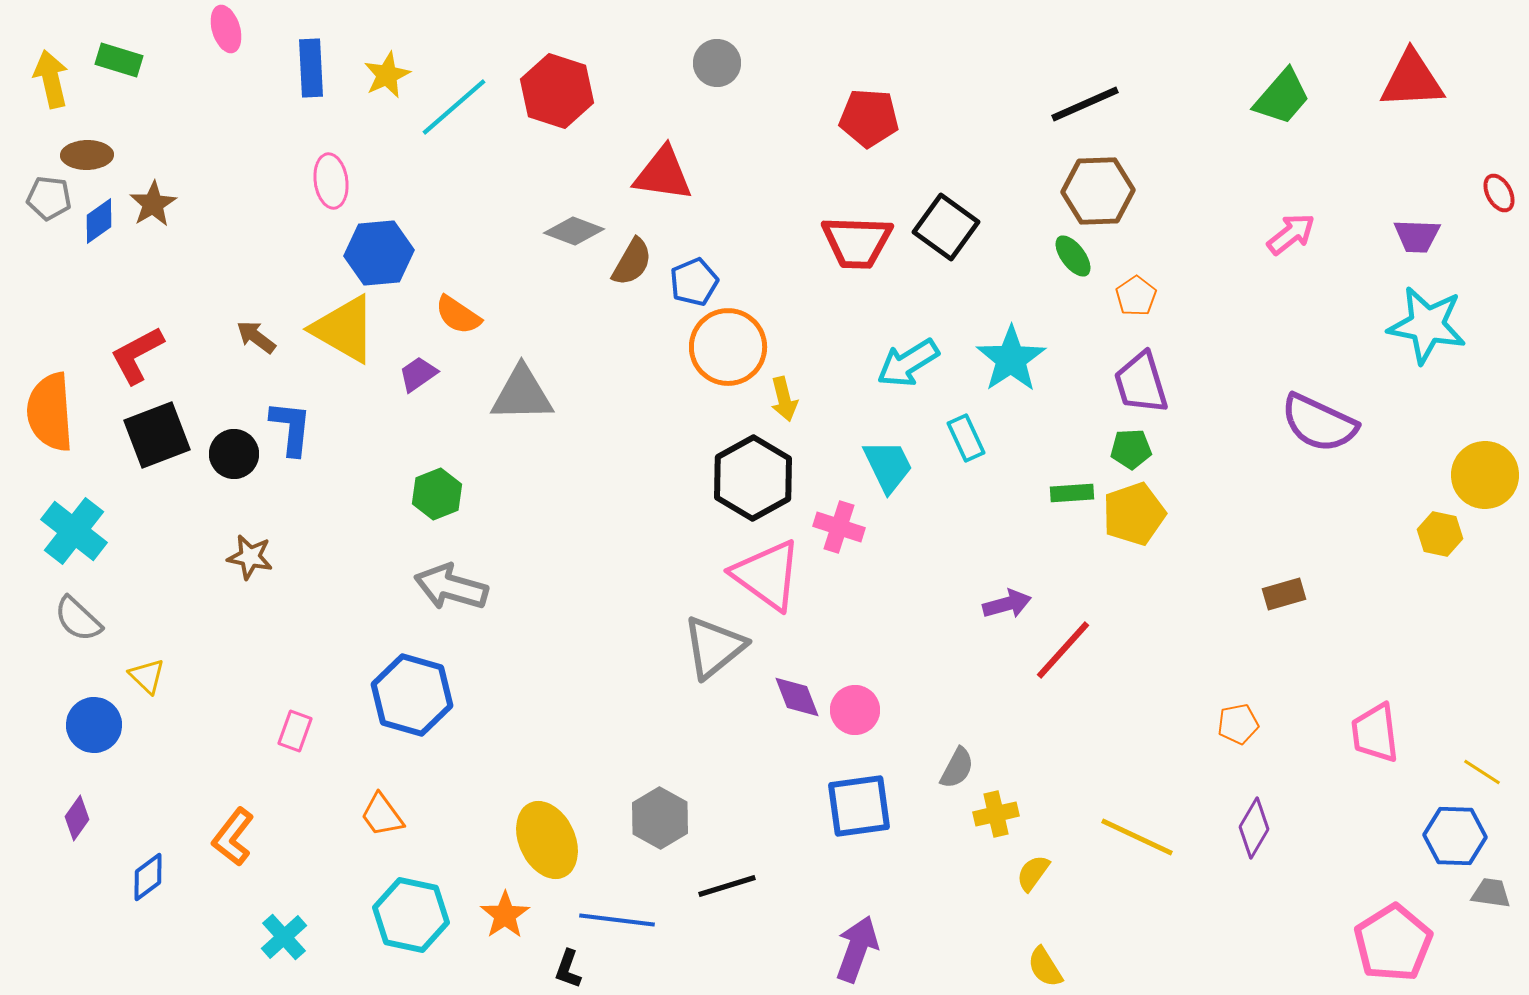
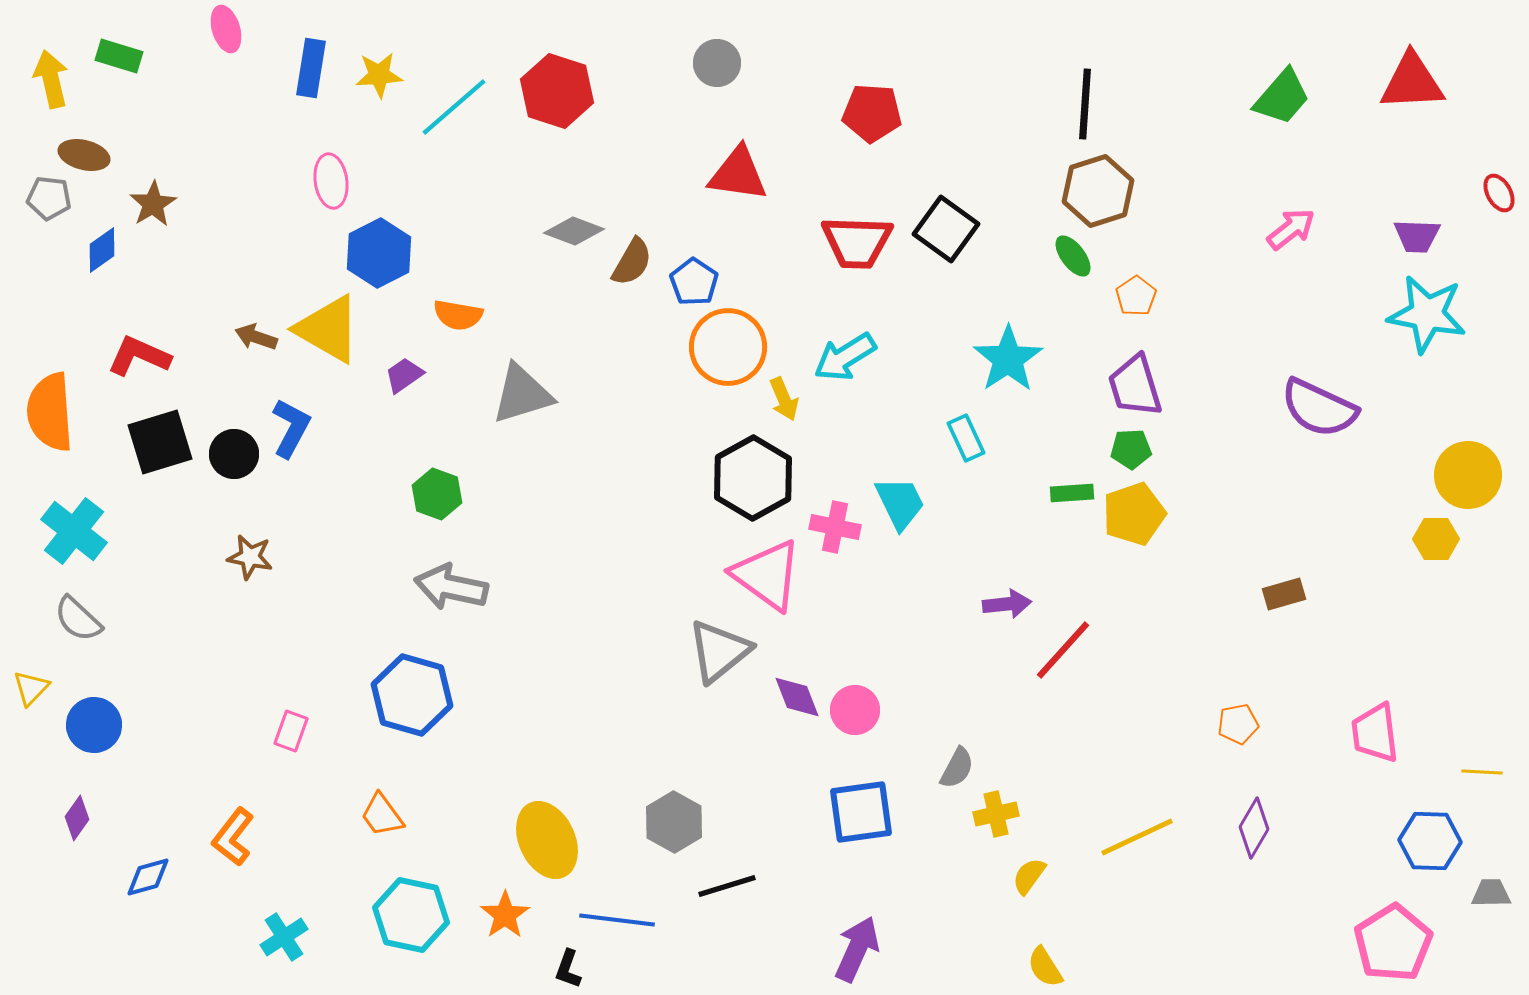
green rectangle at (119, 60): moved 4 px up
blue rectangle at (311, 68): rotated 12 degrees clockwise
yellow star at (387, 75): moved 8 px left; rotated 21 degrees clockwise
red triangle at (1412, 80): moved 2 px down
black line at (1085, 104): rotated 62 degrees counterclockwise
red pentagon at (869, 118): moved 3 px right, 5 px up
brown ellipse at (87, 155): moved 3 px left; rotated 15 degrees clockwise
red triangle at (663, 174): moved 75 px right
brown hexagon at (1098, 191): rotated 16 degrees counterclockwise
blue diamond at (99, 221): moved 3 px right, 29 px down
black square at (946, 227): moved 2 px down
pink arrow at (1291, 234): moved 5 px up
blue hexagon at (379, 253): rotated 22 degrees counterclockwise
blue pentagon at (694, 282): rotated 15 degrees counterclockwise
orange semicircle at (458, 315): rotated 24 degrees counterclockwise
cyan star at (1427, 325): moved 11 px up
yellow triangle at (344, 329): moved 16 px left
brown arrow at (256, 337): rotated 18 degrees counterclockwise
red L-shape at (137, 355): moved 2 px right, 1 px down; rotated 52 degrees clockwise
cyan star at (1011, 359): moved 3 px left
cyan arrow at (908, 363): moved 63 px left, 6 px up
purple trapezoid at (418, 374): moved 14 px left, 1 px down
purple trapezoid at (1141, 383): moved 6 px left, 3 px down
gray triangle at (522, 394): rotated 16 degrees counterclockwise
yellow arrow at (784, 399): rotated 9 degrees counterclockwise
purple semicircle at (1319, 423): moved 15 px up
blue L-shape at (291, 428): rotated 22 degrees clockwise
black square at (157, 435): moved 3 px right, 7 px down; rotated 4 degrees clockwise
cyan trapezoid at (888, 466): moved 12 px right, 37 px down
yellow circle at (1485, 475): moved 17 px left
green hexagon at (437, 494): rotated 18 degrees counterclockwise
pink cross at (839, 527): moved 4 px left; rotated 6 degrees counterclockwise
yellow hexagon at (1440, 534): moved 4 px left, 5 px down; rotated 12 degrees counterclockwise
gray arrow at (451, 587): rotated 4 degrees counterclockwise
purple arrow at (1007, 604): rotated 9 degrees clockwise
gray triangle at (714, 647): moved 5 px right, 4 px down
yellow triangle at (147, 676): moved 116 px left, 12 px down; rotated 30 degrees clockwise
pink rectangle at (295, 731): moved 4 px left
yellow line at (1482, 772): rotated 30 degrees counterclockwise
blue square at (859, 806): moved 2 px right, 6 px down
gray hexagon at (660, 818): moved 14 px right, 4 px down
blue hexagon at (1455, 836): moved 25 px left, 5 px down
yellow line at (1137, 837): rotated 50 degrees counterclockwise
yellow semicircle at (1033, 873): moved 4 px left, 3 px down
blue diamond at (148, 877): rotated 21 degrees clockwise
gray trapezoid at (1491, 893): rotated 9 degrees counterclockwise
cyan cross at (284, 937): rotated 9 degrees clockwise
purple arrow at (857, 949): rotated 4 degrees clockwise
